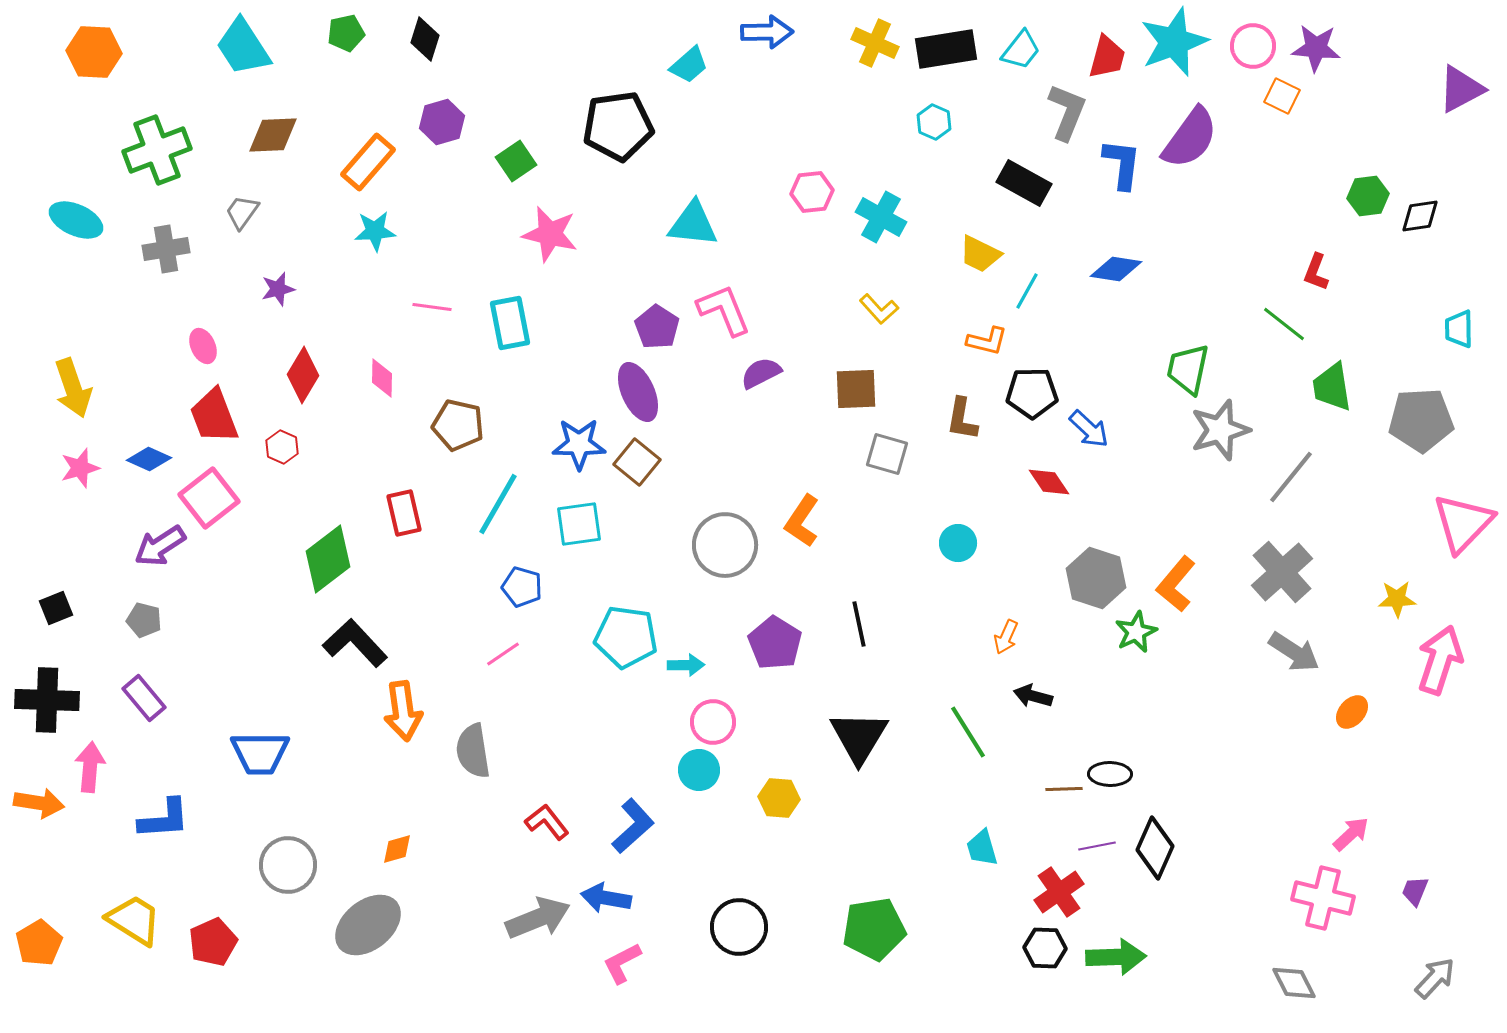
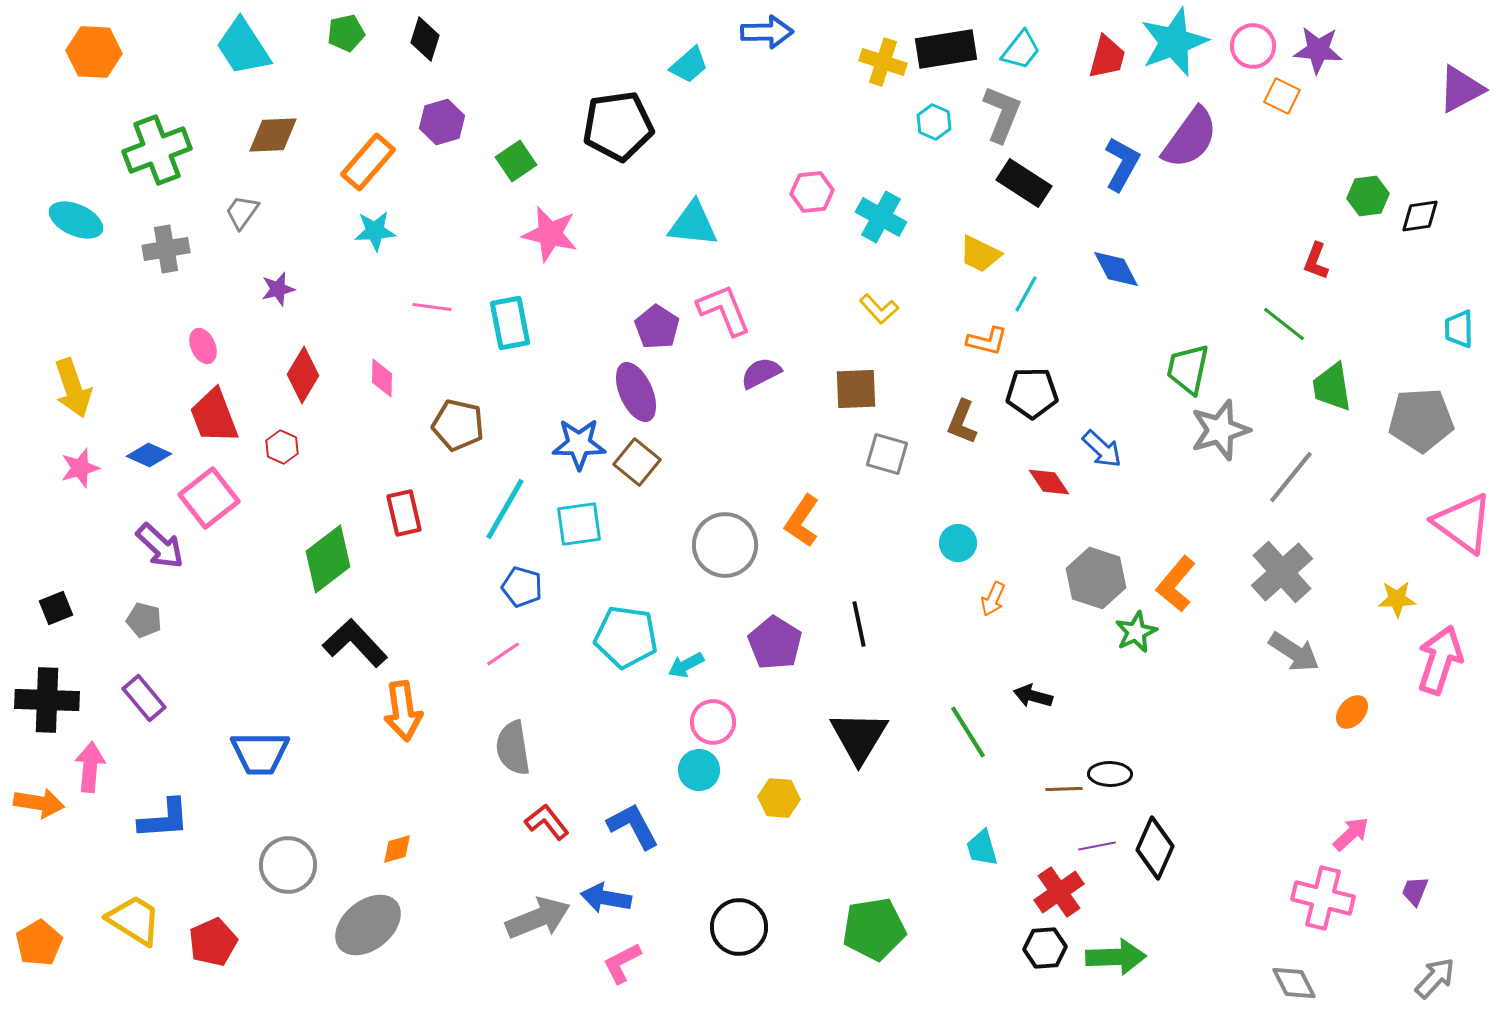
yellow cross at (875, 43): moved 8 px right, 19 px down; rotated 6 degrees counterclockwise
purple star at (1316, 48): moved 2 px right, 2 px down
gray L-shape at (1067, 112): moved 65 px left, 2 px down
blue L-shape at (1122, 164): rotated 22 degrees clockwise
black rectangle at (1024, 183): rotated 4 degrees clockwise
blue diamond at (1116, 269): rotated 54 degrees clockwise
red L-shape at (1316, 272): moved 11 px up
cyan line at (1027, 291): moved 1 px left, 3 px down
purple ellipse at (638, 392): moved 2 px left
brown L-shape at (962, 419): moved 3 px down; rotated 12 degrees clockwise
blue arrow at (1089, 429): moved 13 px right, 20 px down
blue diamond at (149, 459): moved 4 px up
cyan line at (498, 504): moved 7 px right, 5 px down
pink triangle at (1463, 523): rotated 38 degrees counterclockwise
purple arrow at (160, 546): rotated 104 degrees counterclockwise
orange arrow at (1006, 637): moved 13 px left, 38 px up
cyan arrow at (686, 665): rotated 153 degrees clockwise
gray semicircle at (473, 751): moved 40 px right, 3 px up
blue L-shape at (633, 826): rotated 76 degrees counterclockwise
black hexagon at (1045, 948): rotated 6 degrees counterclockwise
